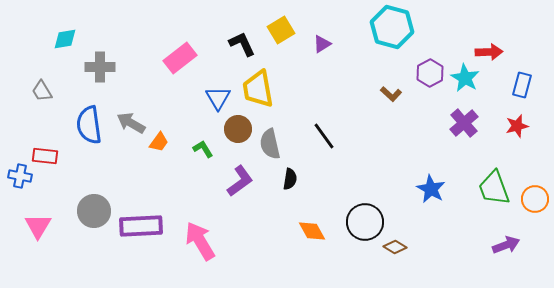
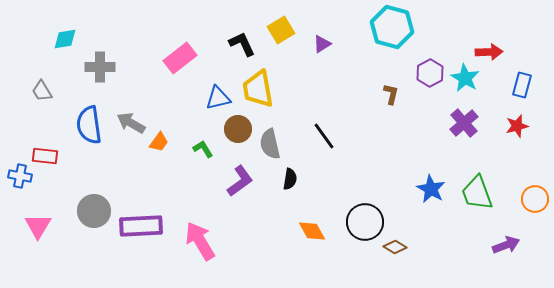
brown L-shape: rotated 120 degrees counterclockwise
blue triangle: rotated 48 degrees clockwise
green trapezoid: moved 17 px left, 5 px down
